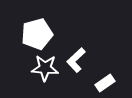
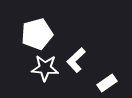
white rectangle: moved 2 px right
